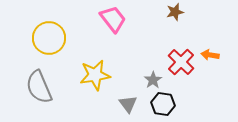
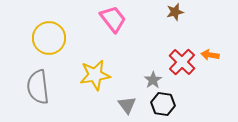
red cross: moved 1 px right
gray semicircle: moved 1 px left; rotated 16 degrees clockwise
gray triangle: moved 1 px left, 1 px down
